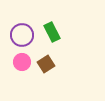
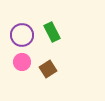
brown square: moved 2 px right, 5 px down
